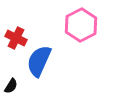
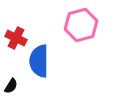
pink hexagon: rotated 12 degrees clockwise
blue semicircle: rotated 24 degrees counterclockwise
